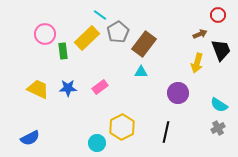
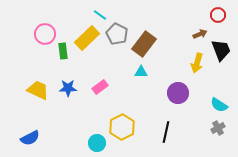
gray pentagon: moved 1 px left, 2 px down; rotated 15 degrees counterclockwise
yellow trapezoid: moved 1 px down
